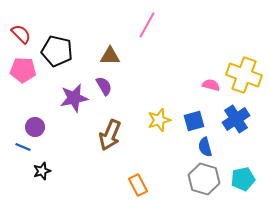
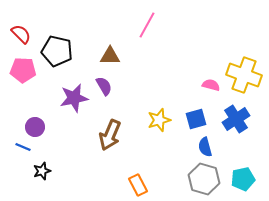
blue square: moved 2 px right, 2 px up
